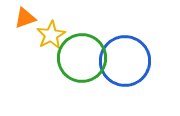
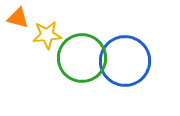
orange triangle: moved 7 px left; rotated 35 degrees clockwise
yellow star: moved 4 px left; rotated 24 degrees clockwise
